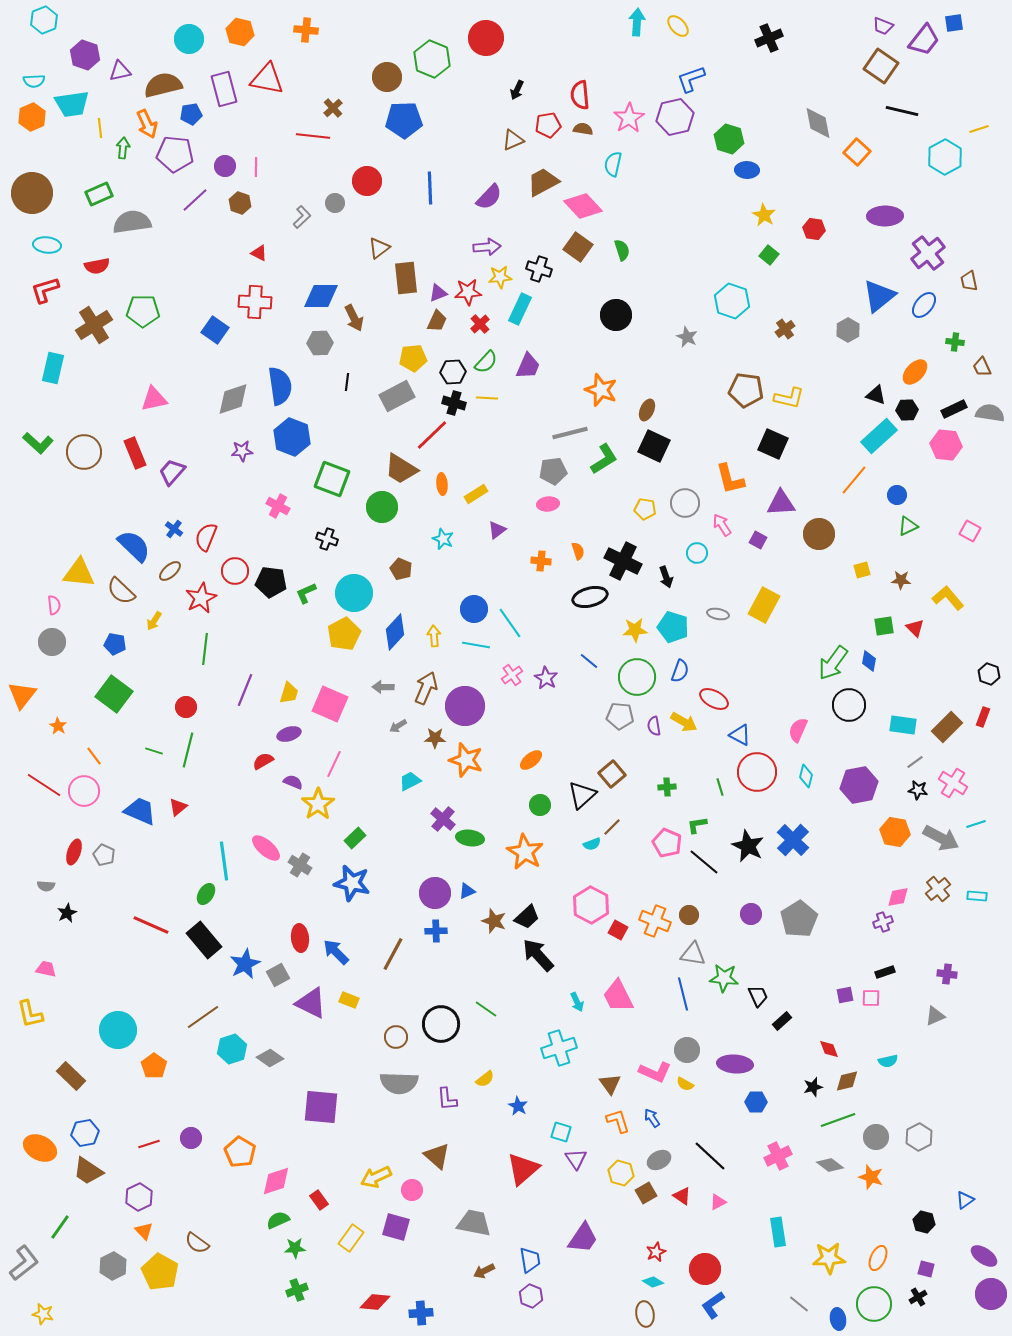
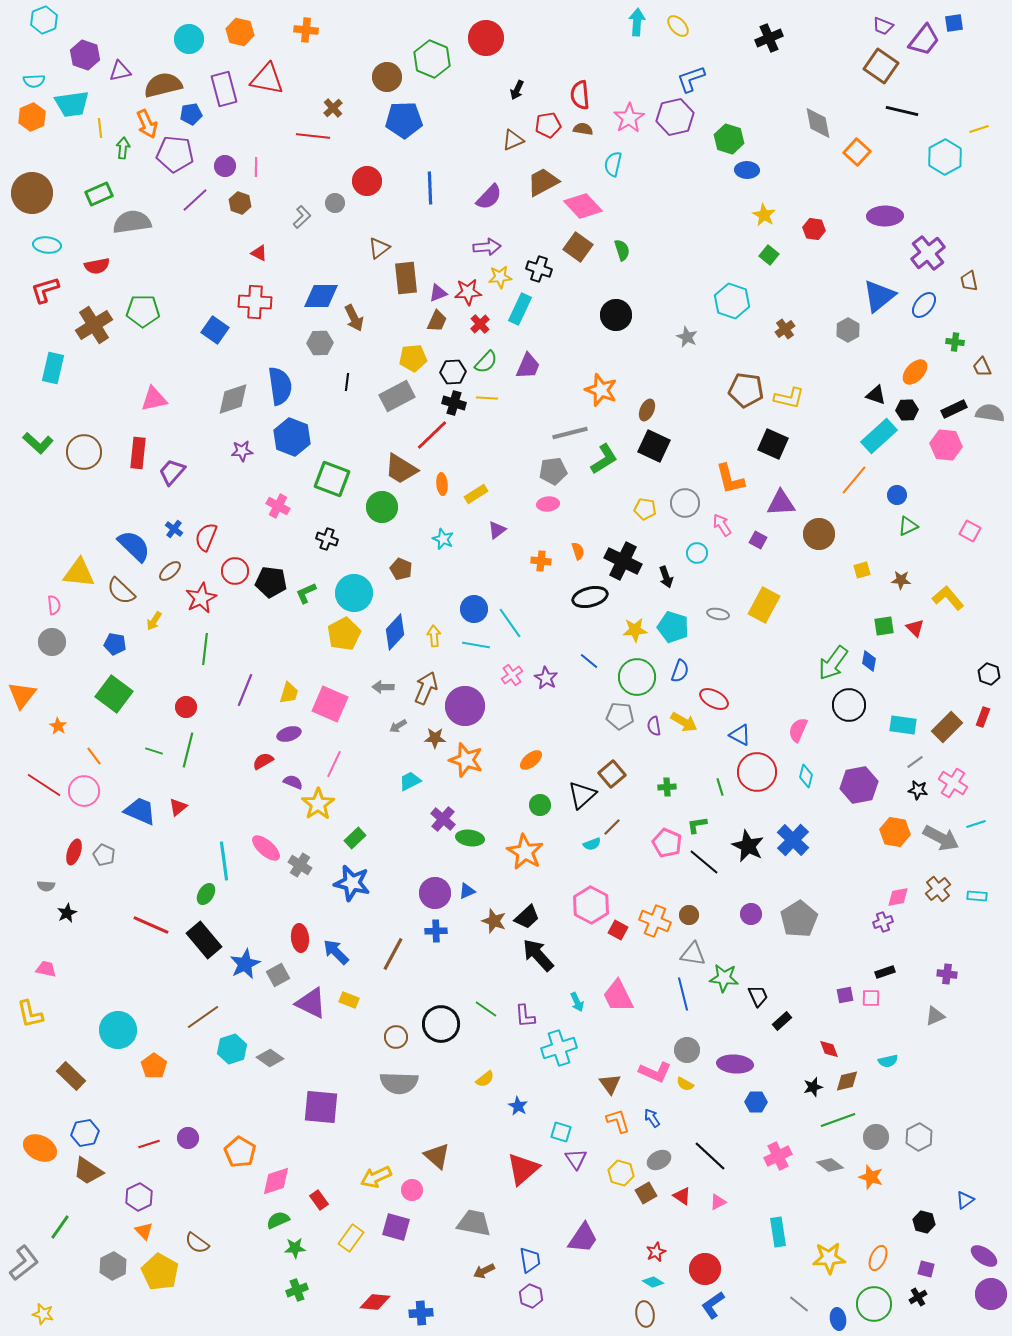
red rectangle at (135, 453): moved 3 px right; rotated 28 degrees clockwise
purple L-shape at (447, 1099): moved 78 px right, 83 px up
purple circle at (191, 1138): moved 3 px left
